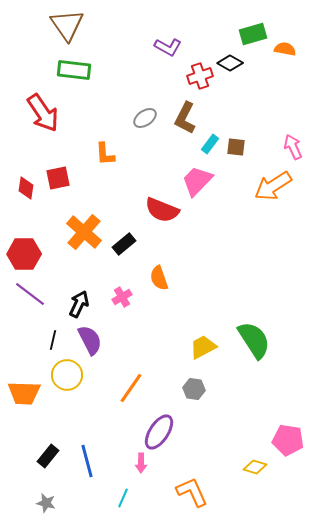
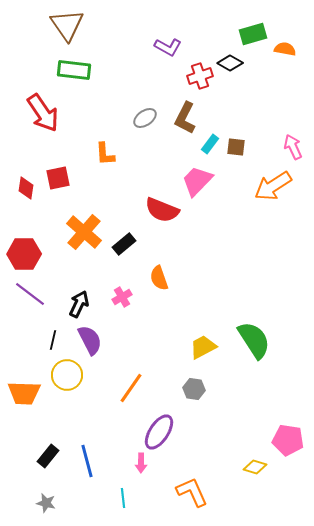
cyan line at (123, 498): rotated 30 degrees counterclockwise
